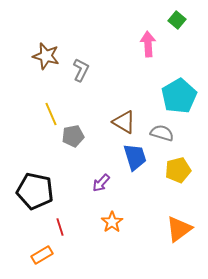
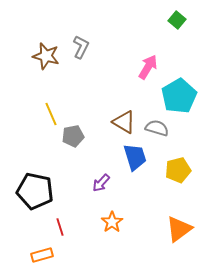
pink arrow: moved 23 px down; rotated 35 degrees clockwise
gray L-shape: moved 23 px up
gray semicircle: moved 5 px left, 5 px up
orange rectangle: rotated 15 degrees clockwise
